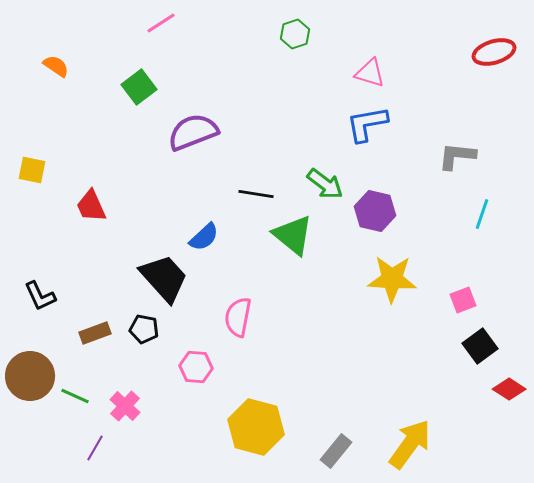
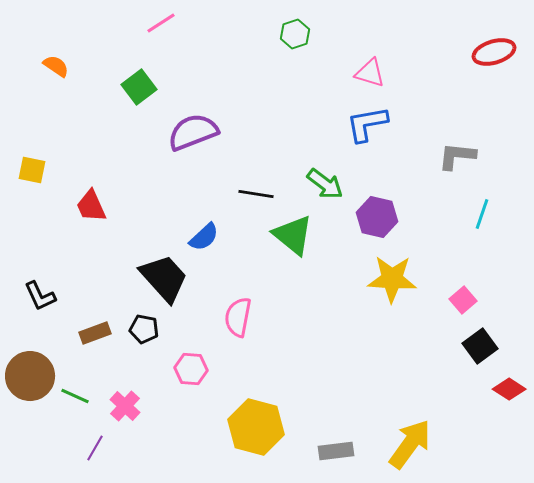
purple hexagon: moved 2 px right, 6 px down
pink square: rotated 20 degrees counterclockwise
pink hexagon: moved 5 px left, 2 px down
gray rectangle: rotated 44 degrees clockwise
